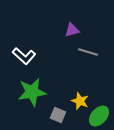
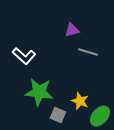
green star: moved 7 px right; rotated 16 degrees clockwise
green ellipse: moved 1 px right
